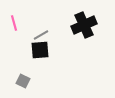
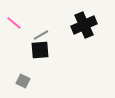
pink line: rotated 35 degrees counterclockwise
